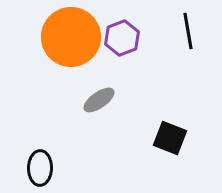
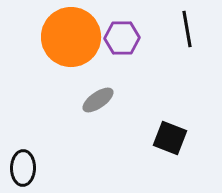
black line: moved 1 px left, 2 px up
purple hexagon: rotated 20 degrees clockwise
gray ellipse: moved 1 px left
black ellipse: moved 17 px left
